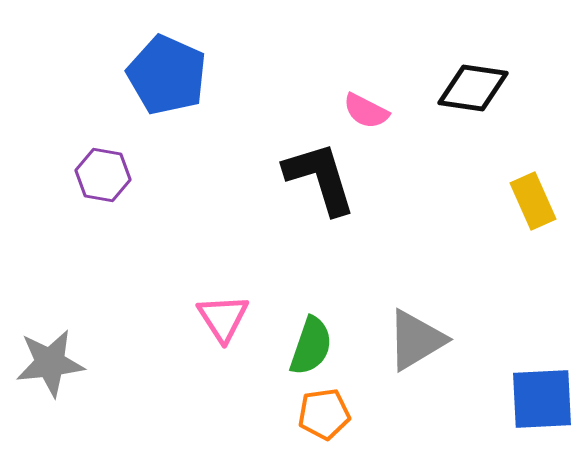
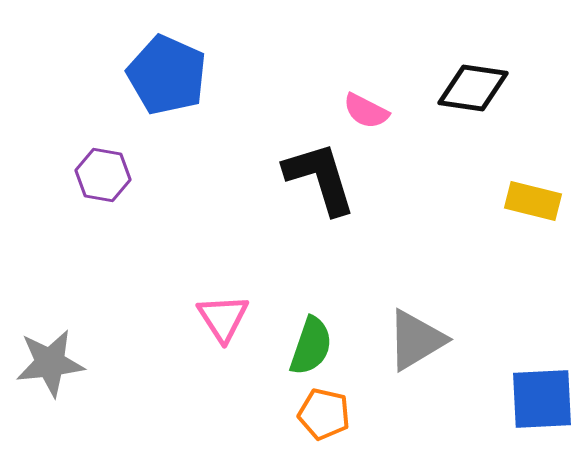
yellow rectangle: rotated 52 degrees counterclockwise
orange pentagon: rotated 21 degrees clockwise
